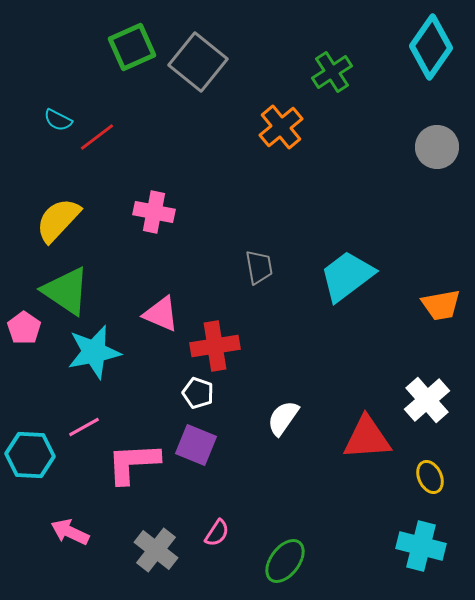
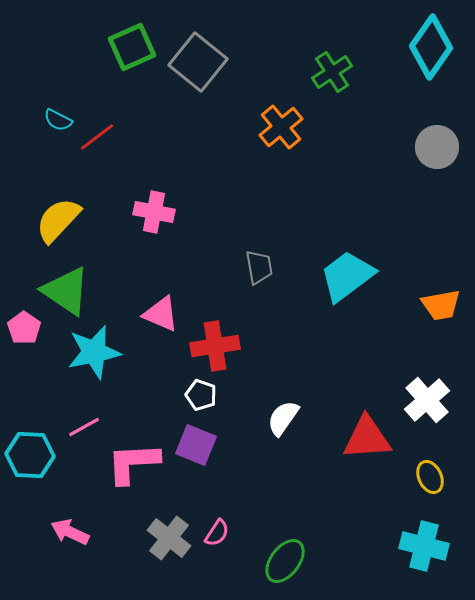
white pentagon: moved 3 px right, 2 px down
cyan cross: moved 3 px right
gray cross: moved 13 px right, 12 px up
